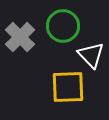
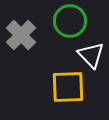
green circle: moved 7 px right, 5 px up
gray cross: moved 1 px right, 2 px up
